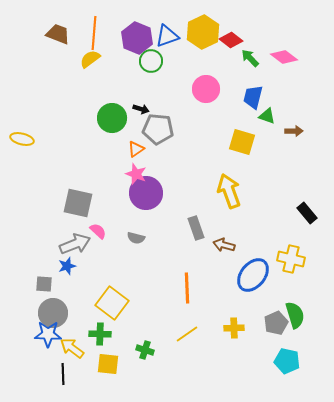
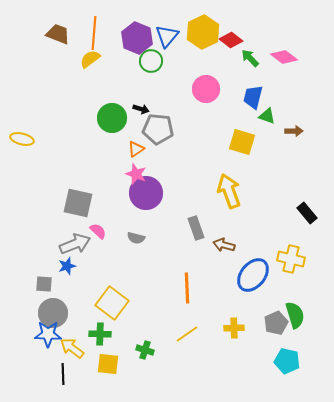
blue triangle at (167, 36): rotated 30 degrees counterclockwise
